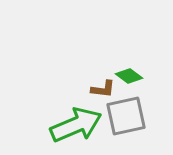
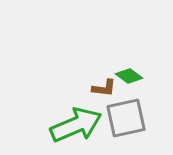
brown L-shape: moved 1 px right, 1 px up
gray square: moved 2 px down
